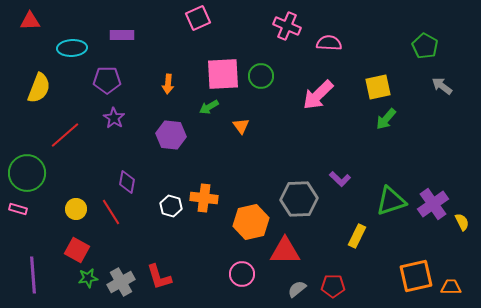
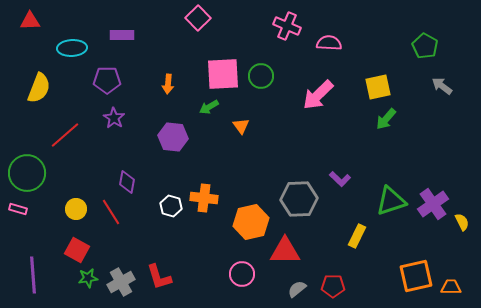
pink square at (198, 18): rotated 20 degrees counterclockwise
purple hexagon at (171, 135): moved 2 px right, 2 px down
